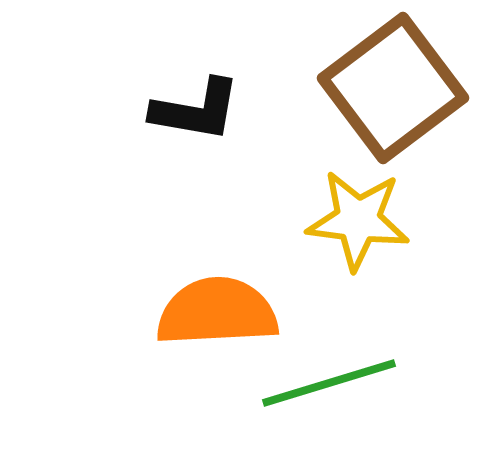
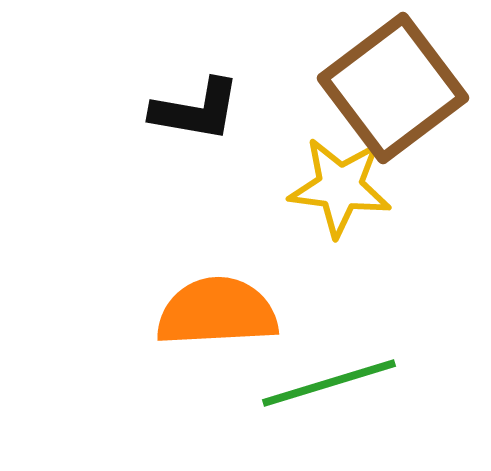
yellow star: moved 18 px left, 33 px up
